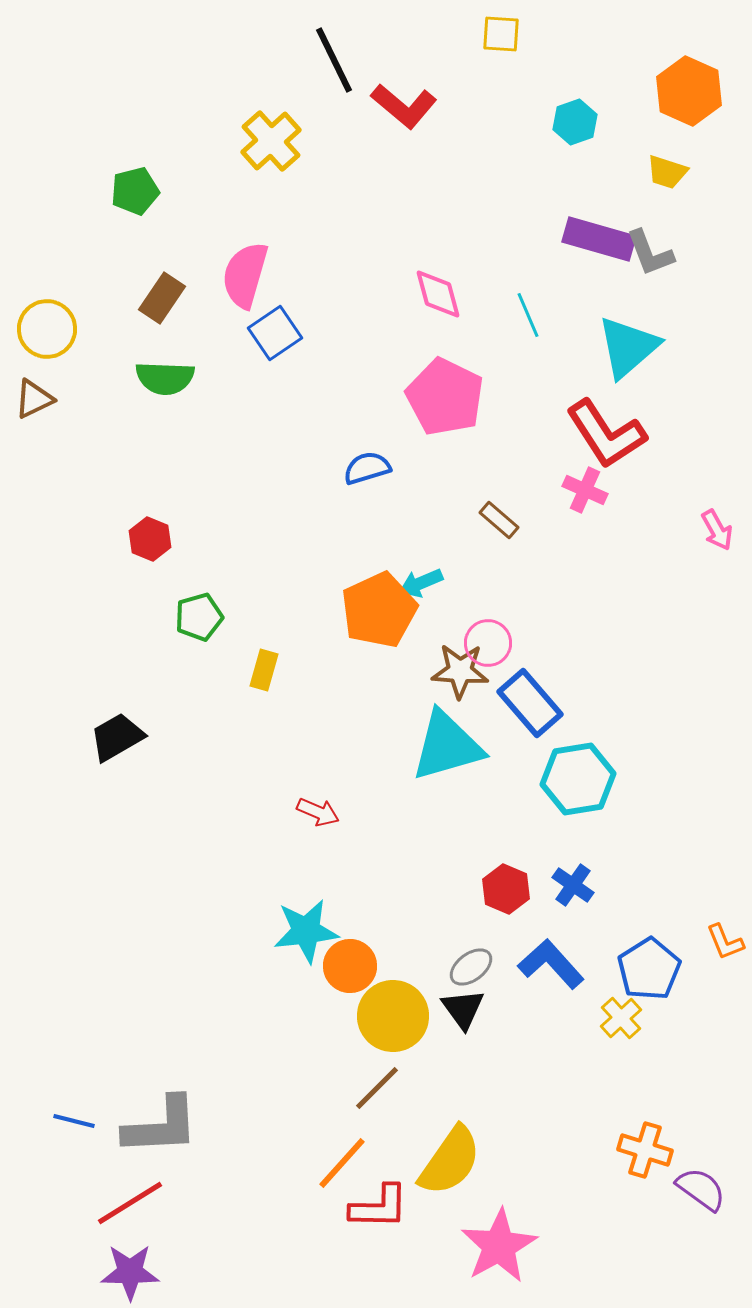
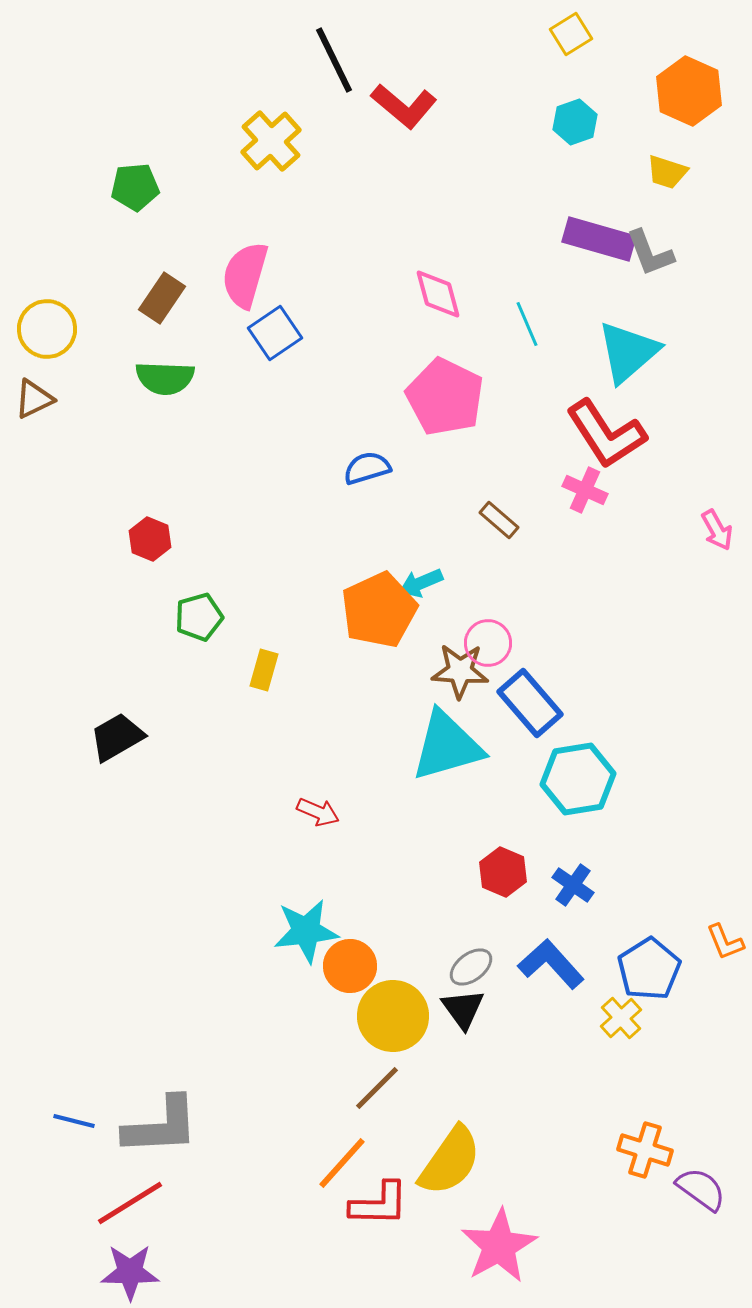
yellow square at (501, 34): moved 70 px right; rotated 36 degrees counterclockwise
green pentagon at (135, 191): moved 4 px up; rotated 9 degrees clockwise
cyan line at (528, 315): moved 1 px left, 9 px down
cyan triangle at (628, 347): moved 5 px down
red hexagon at (506, 889): moved 3 px left, 17 px up
red L-shape at (379, 1207): moved 3 px up
